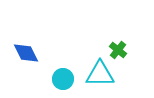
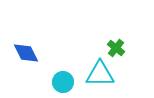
green cross: moved 2 px left, 2 px up
cyan circle: moved 3 px down
